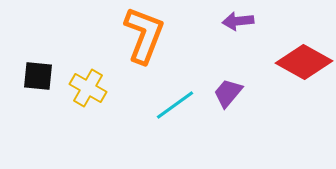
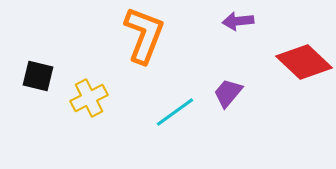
red diamond: rotated 14 degrees clockwise
black square: rotated 8 degrees clockwise
yellow cross: moved 1 px right, 10 px down; rotated 33 degrees clockwise
cyan line: moved 7 px down
